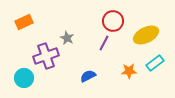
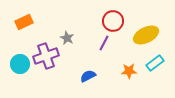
cyan circle: moved 4 px left, 14 px up
